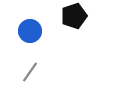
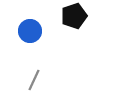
gray line: moved 4 px right, 8 px down; rotated 10 degrees counterclockwise
